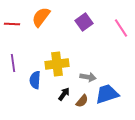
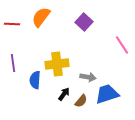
purple square: rotated 12 degrees counterclockwise
pink line: moved 1 px right, 17 px down
brown semicircle: moved 1 px left
